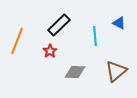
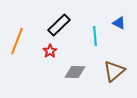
brown triangle: moved 2 px left
